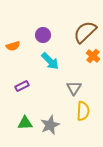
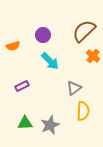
brown semicircle: moved 1 px left, 1 px up
gray triangle: rotated 21 degrees clockwise
